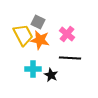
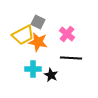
yellow trapezoid: rotated 90 degrees clockwise
orange star: moved 2 px left, 2 px down
black line: moved 1 px right
